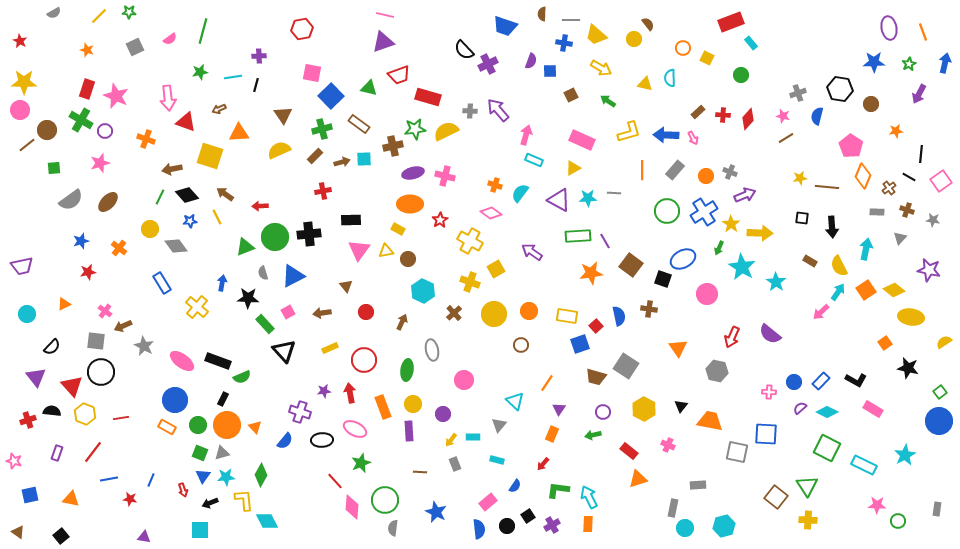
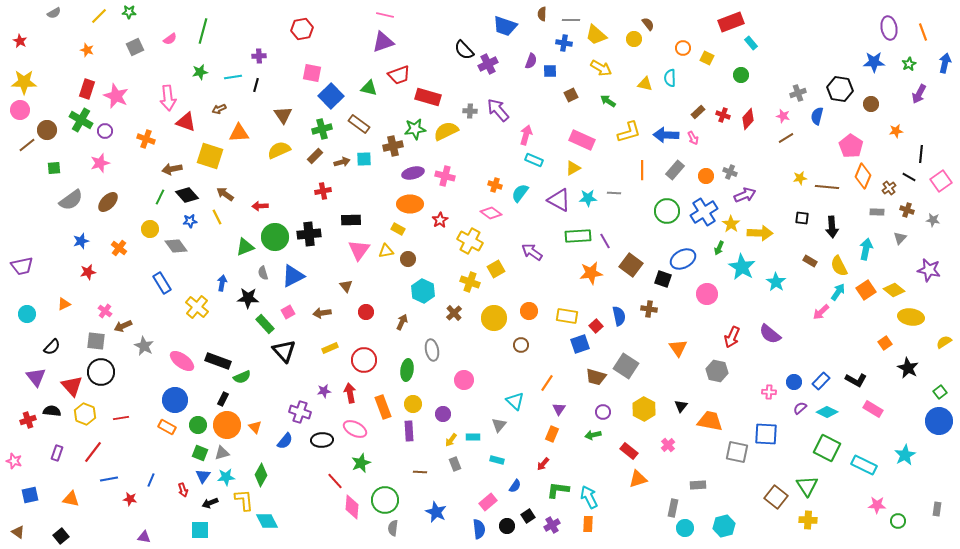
red cross at (723, 115): rotated 16 degrees clockwise
yellow circle at (494, 314): moved 4 px down
black star at (908, 368): rotated 15 degrees clockwise
pink cross at (668, 445): rotated 24 degrees clockwise
